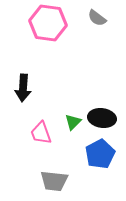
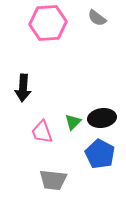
pink hexagon: rotated 12 degrees counterclockwise
black ellipse: rotated 16 degrees counterclockwise
pink trapezoid: moved 1 px right, 1 px up
blue pentagon: rotated 16 degrees counterclockwise
gray trapezoid: moved 1 px left, 1 px up
